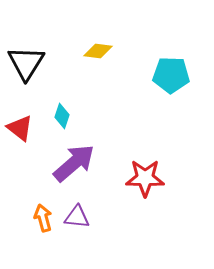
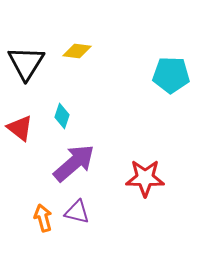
yellow diamond: moved 21 px left
purple triangle: moved 5 px up; rotated 8 degrees clockwise
